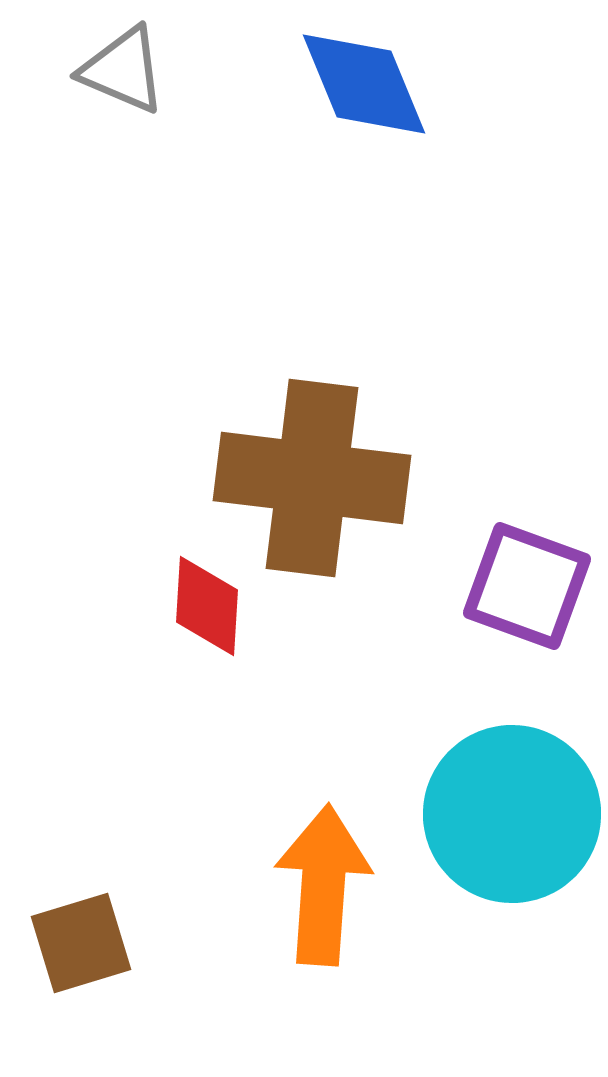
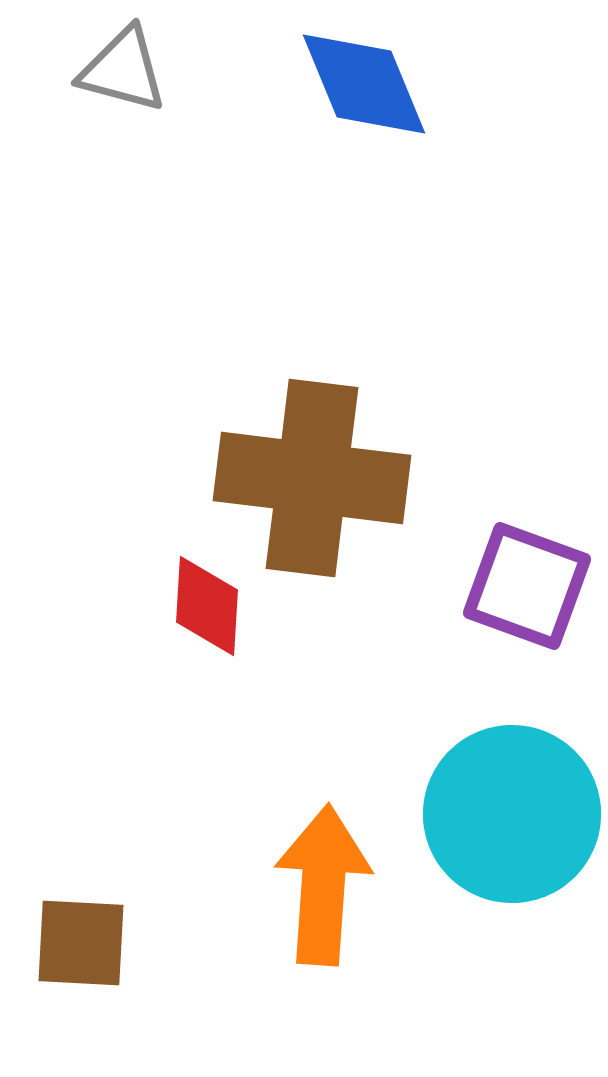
gray triangle: rotated 8 degrees counterclockwise
brown square: rotated 20 degrees clockwise
